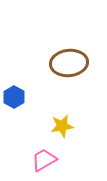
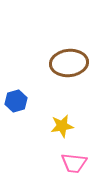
blue hexagon: moved 2 px right, 4 px down; rotated 15 degrees clockwise
pink trapezoid: moved 30 px right, 3 px down; rotated 144 degrees counterclockwise
